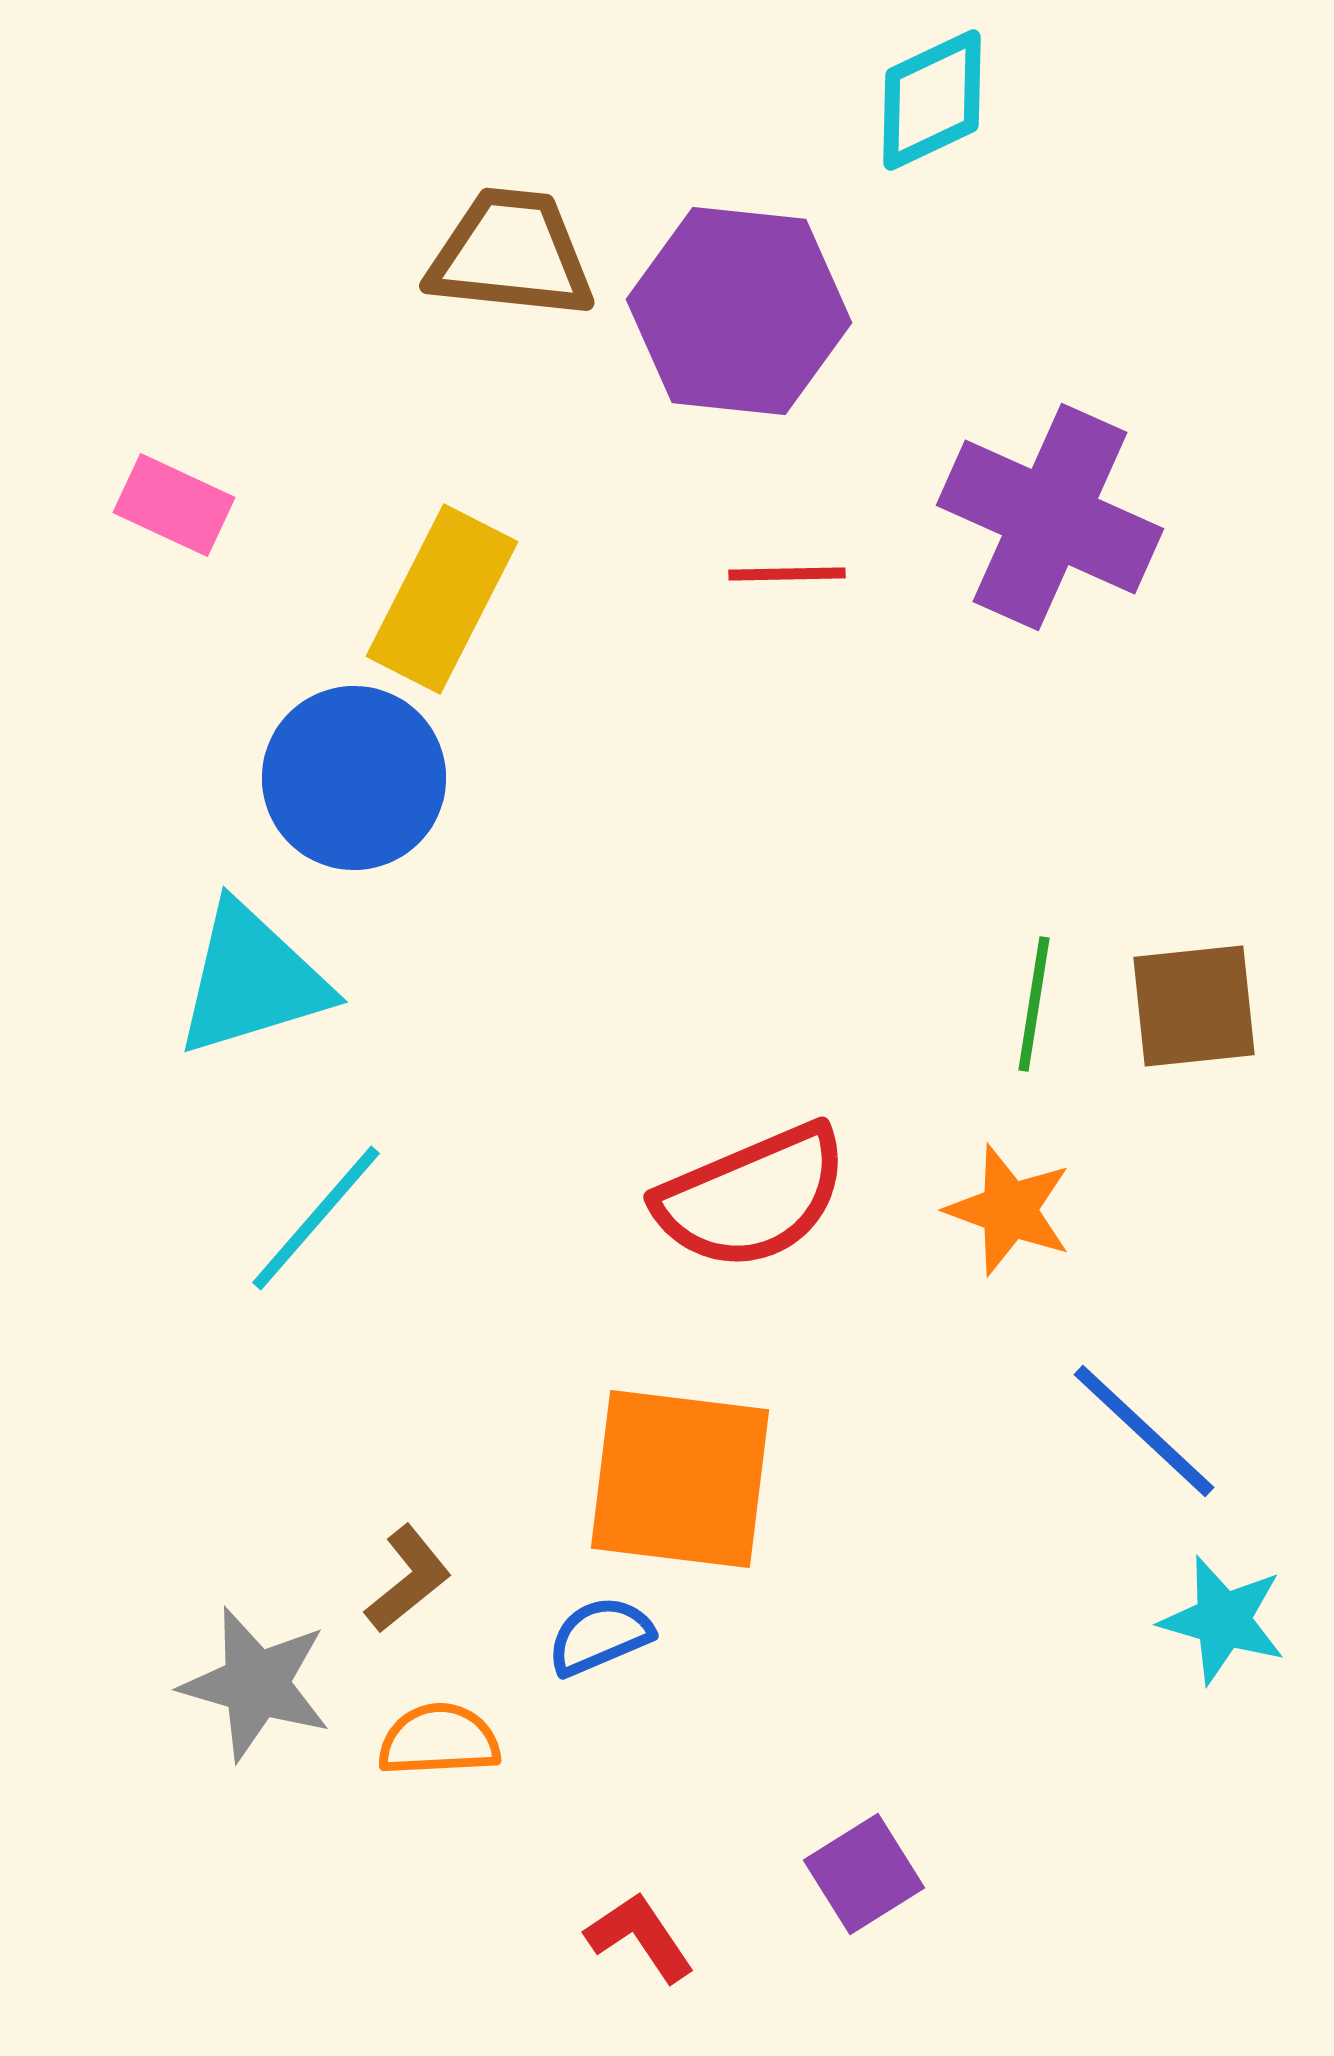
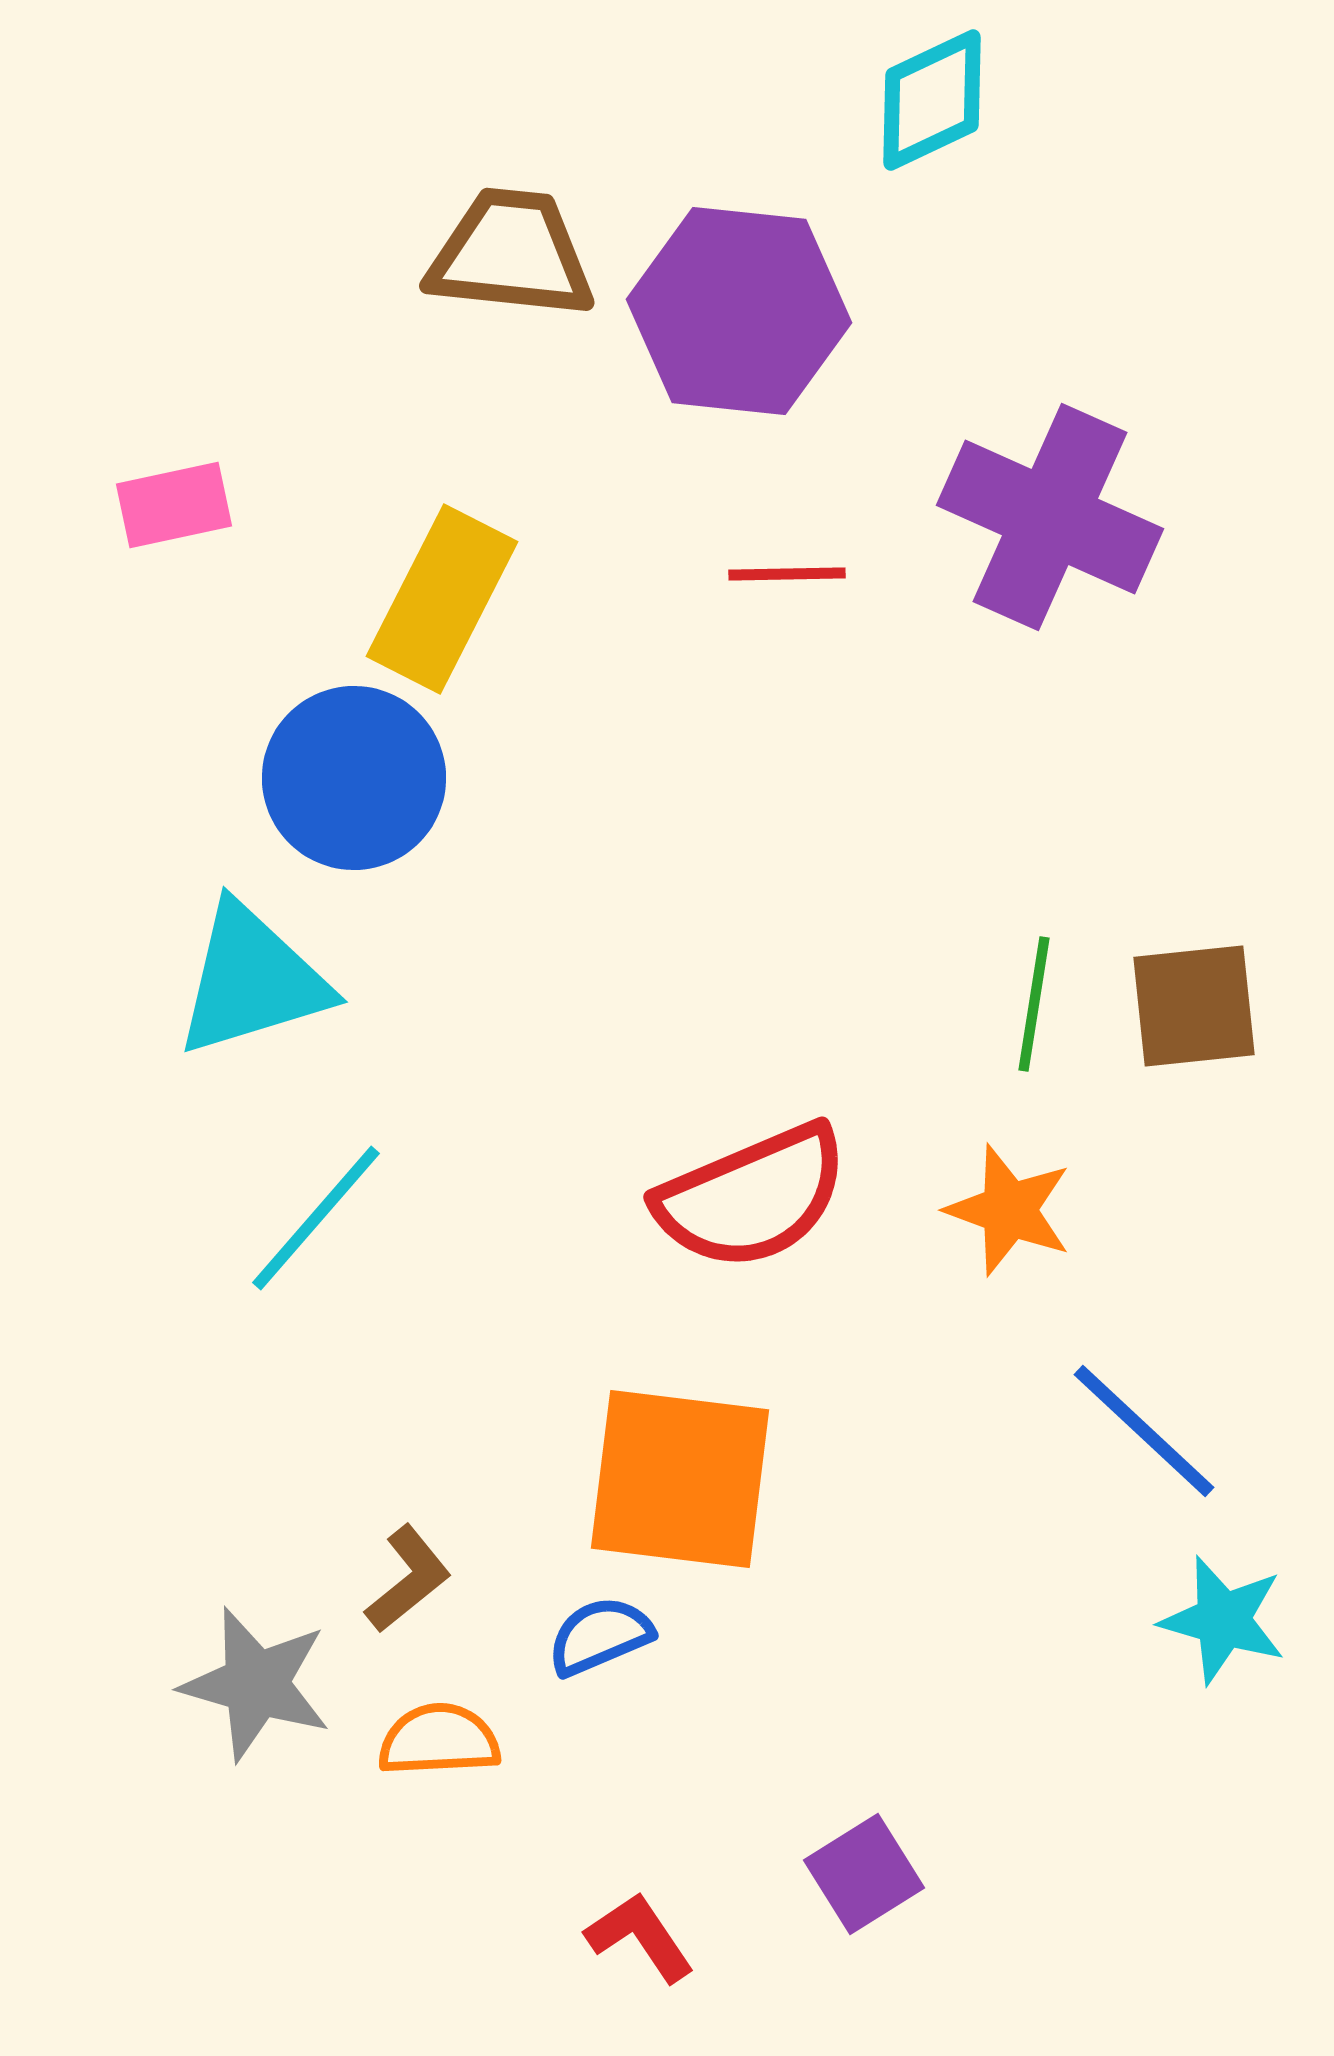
pink rectangle: rotated 37 degrees counterclockwise
